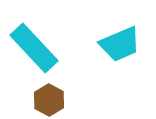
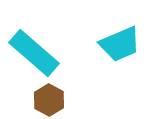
cyan rectangle: moved 5 px down; rotated 6 degrees counterclockwise
